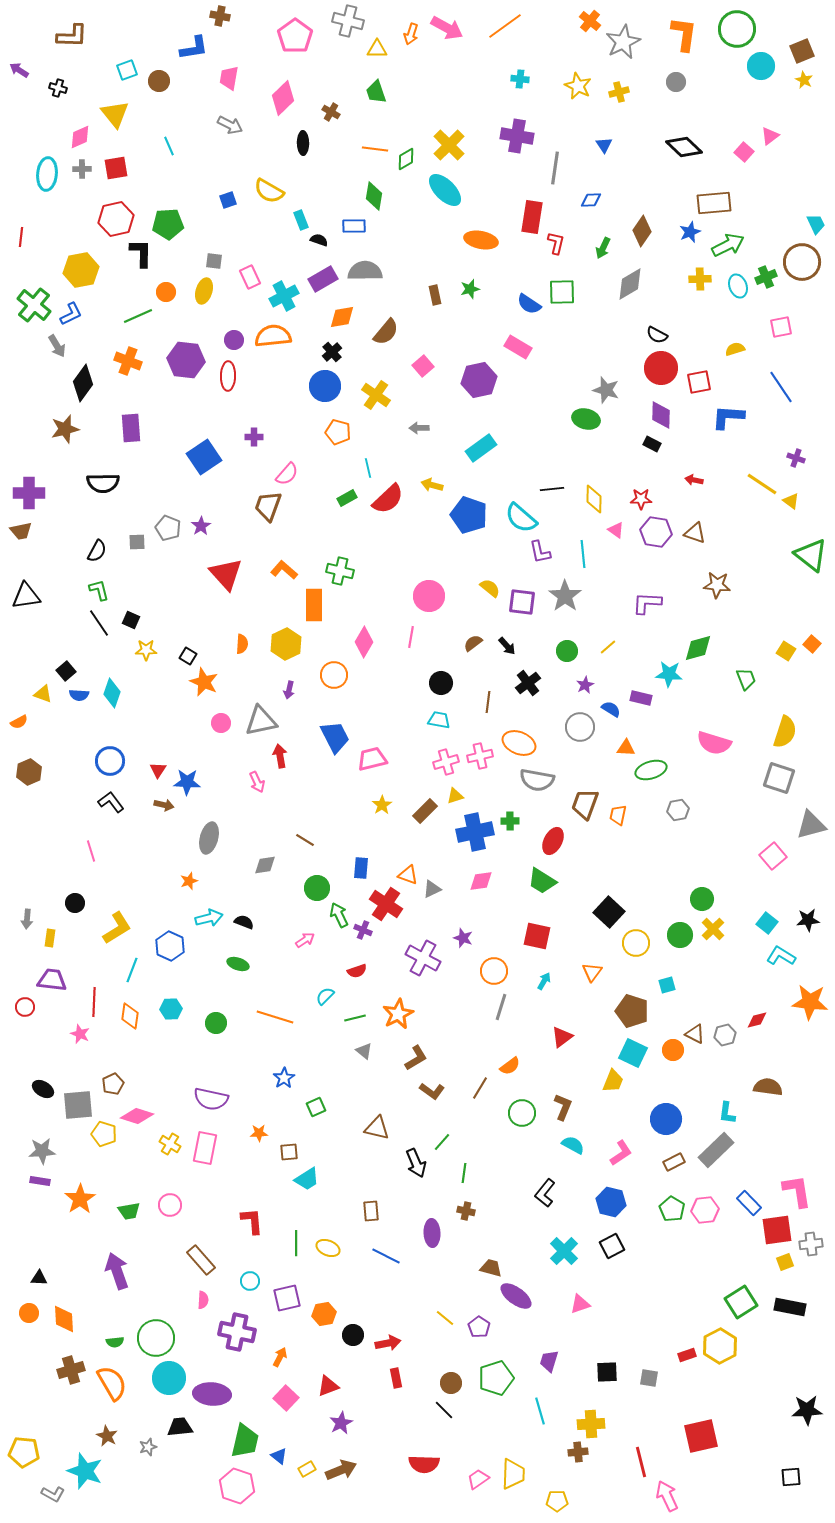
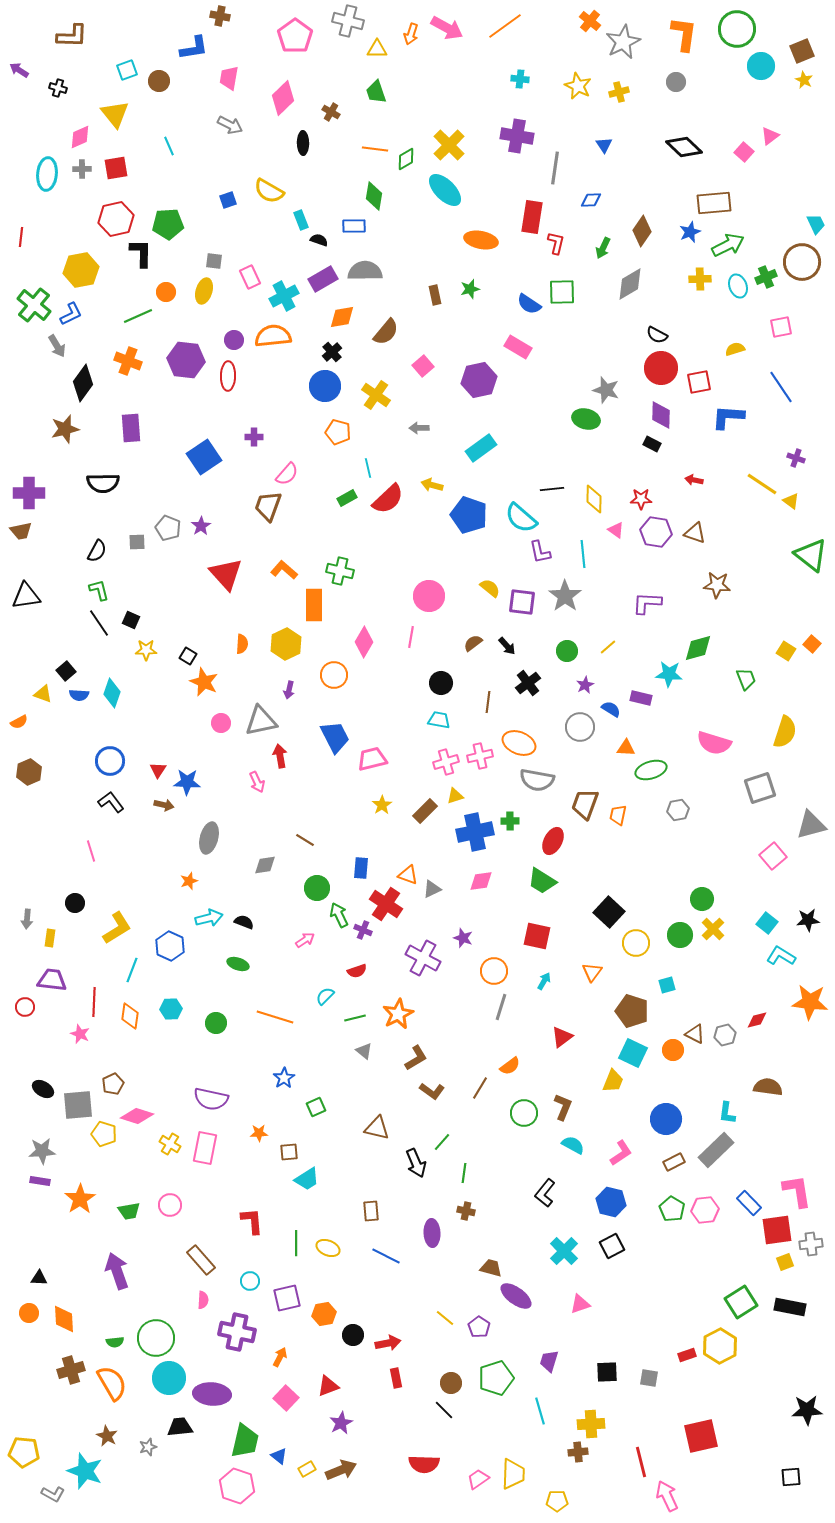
gray square at (779, 778): moved 19 px left, 10 px down; rotated 36 degrees counterclockwise
green circle at (522, 1113): moved 2 px right
